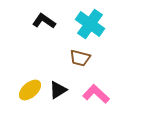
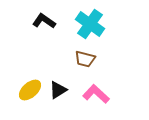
brown trapezoid: moved 5 px right, 1 px down
